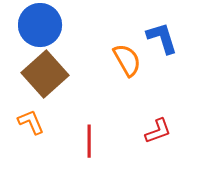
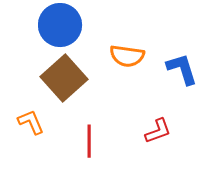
blue circle: moved 20 px right
blue L-shape: moved 20 px right, 31 px down
orange semicircle: moved 4 px up; rotated 128 degrees clockwise
brown square: moved 19 px right, 4 px down
